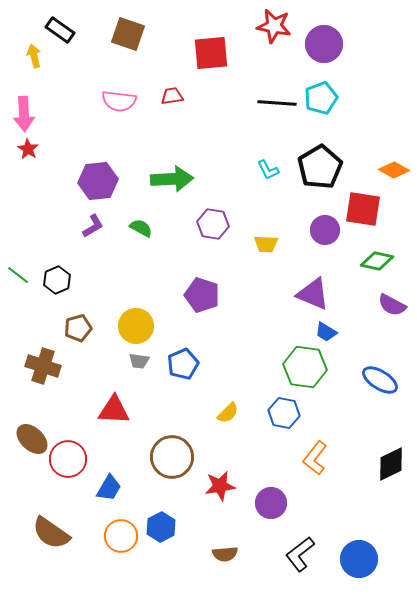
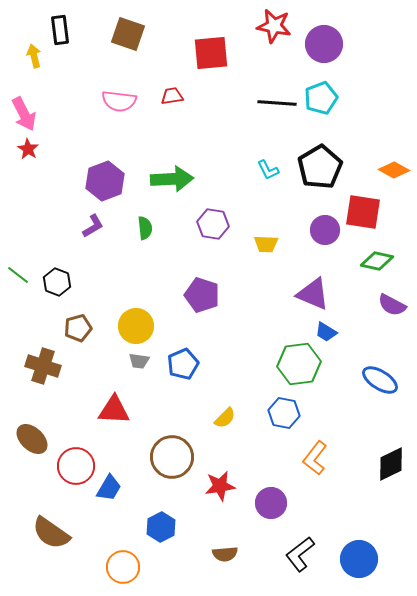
black rectangle at (60, 30): rotated 48 degrees clockwise
pink arrow at (24, 114): rotated 24 degrees counterclockwise
purple hexagon at (98, 181): moved 7 px right; rotated 15 degrees counterclockwise
red square at (363, 209): moved 3 px down
green semicircle at (141, 228): moved 4 px right; rotated 55 degrees clockwise
black hexagon at (57, 280): moved 2 px down; rotated 16 degrees counterclockwise
green hexagon at (305, 367): moved 6 px left, 3 px up; rotated 15 degrees counterclockwise
yellow semicircle at (228, 413): moved 3 px left, 5 px down
red circle at (68, 459): moved 8 px right, 7 px down
orange circle at (121, 536): moved 2 px right, 31 px down
